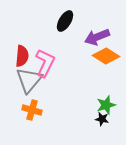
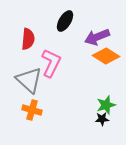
red semicircle: moved 6 px right, 17 px up
pink L-shape: moved 6 px right
gray triangle: rotated 28 degrees counterclockwise
black star: rotated 16 degrees counterclockwise
